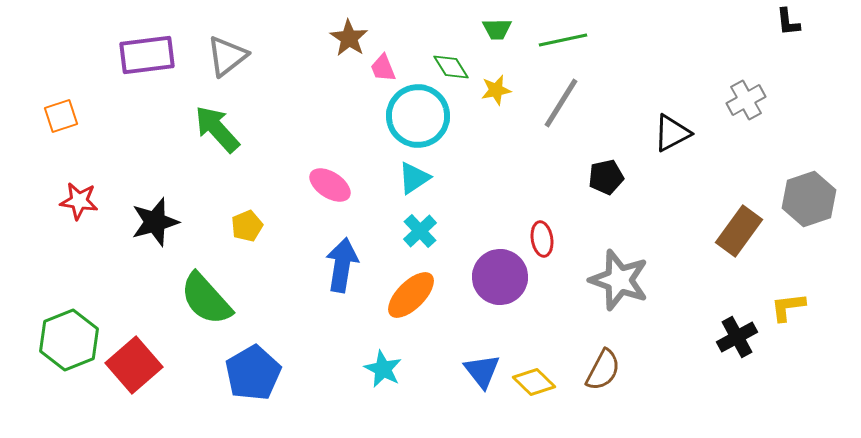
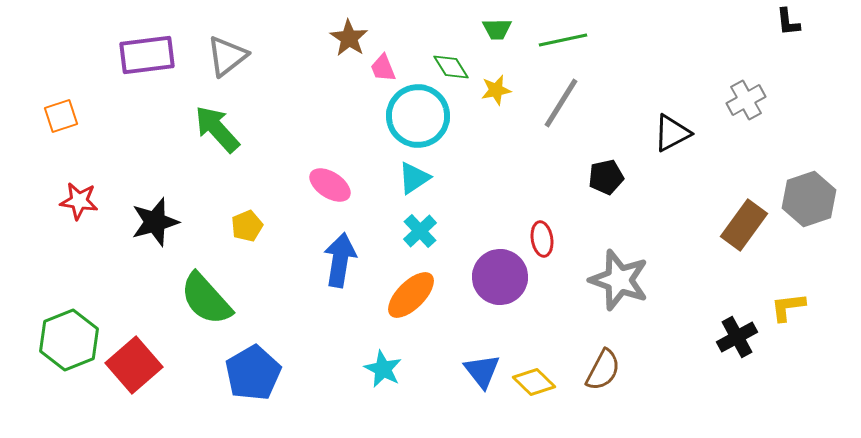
brown rectangle: moved 5 px right, 6 px up
blue arrow: moved 2 px left, 5 px up
